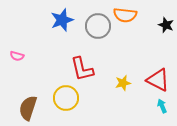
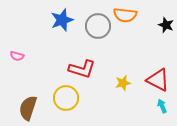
red L-shape: rotated 60 degrees counterclockwise
